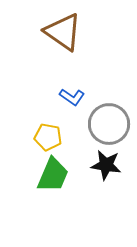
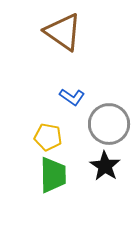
black star: moved 1 px left, 1 px down; rotated 24 degrees clockwise
green trapezoid: rotated 24 degrees counterclockwise
